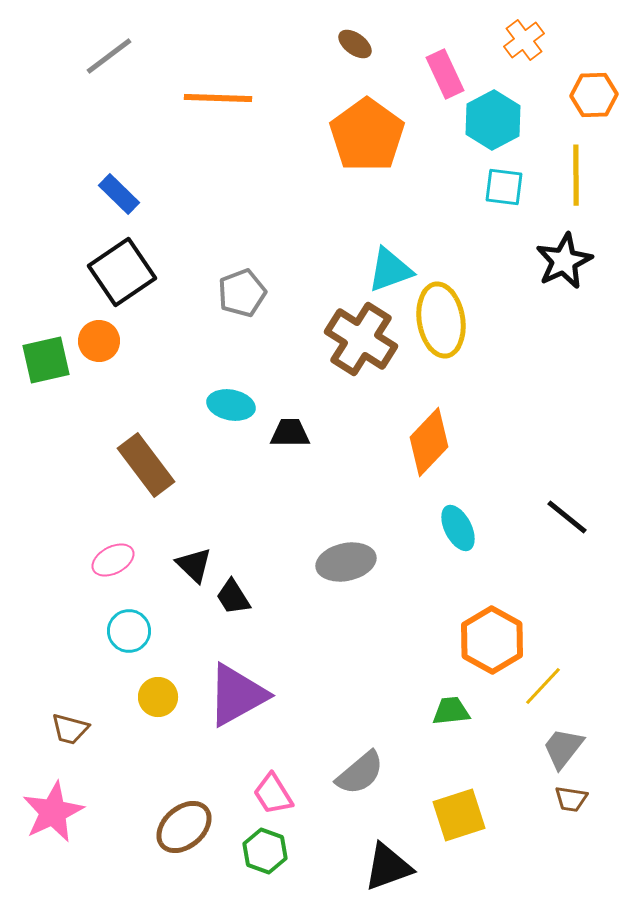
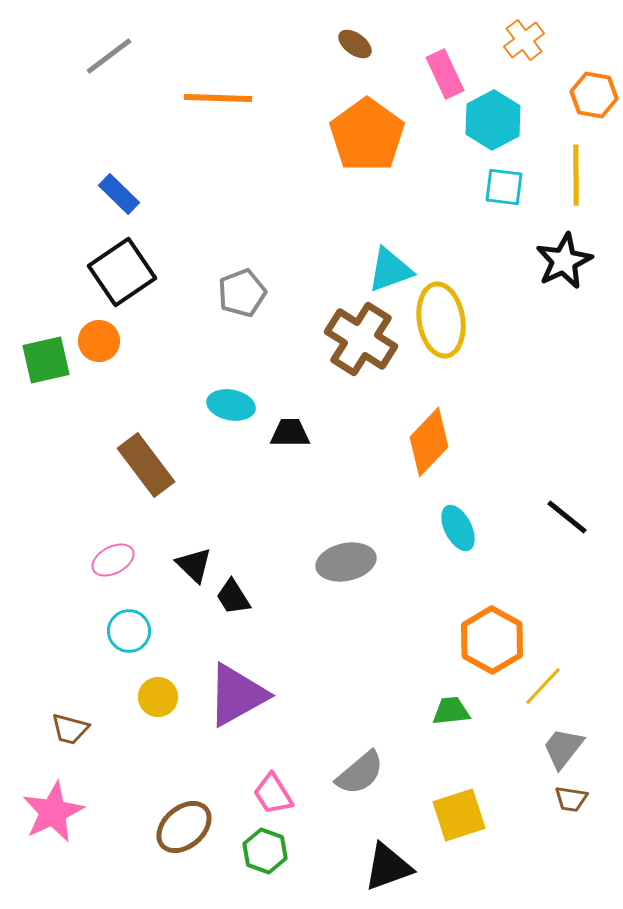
orange hexagon at (594, 95): rotated 12 degrees clockwise
